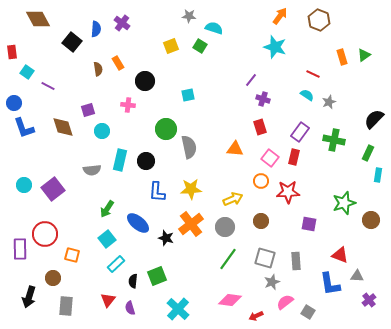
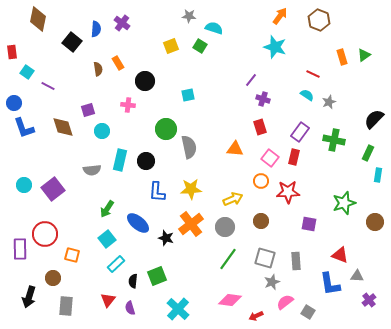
brown diamond at (38, 19): rotated 40 degrees clockwise
brown circle at (371, 220): moved 4 px right, 2 px down
